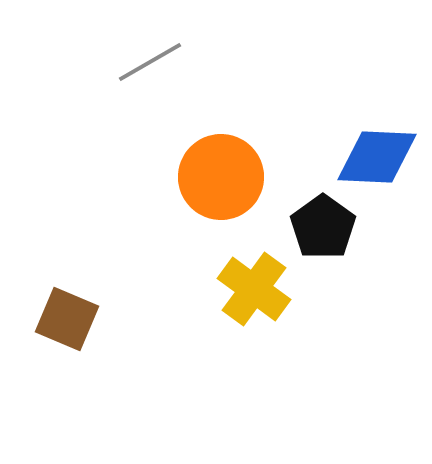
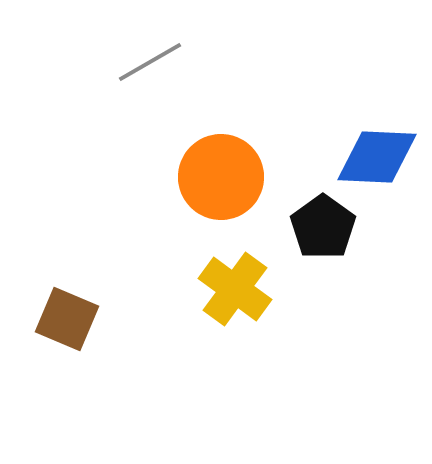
yellow cross: moved 19 px left
